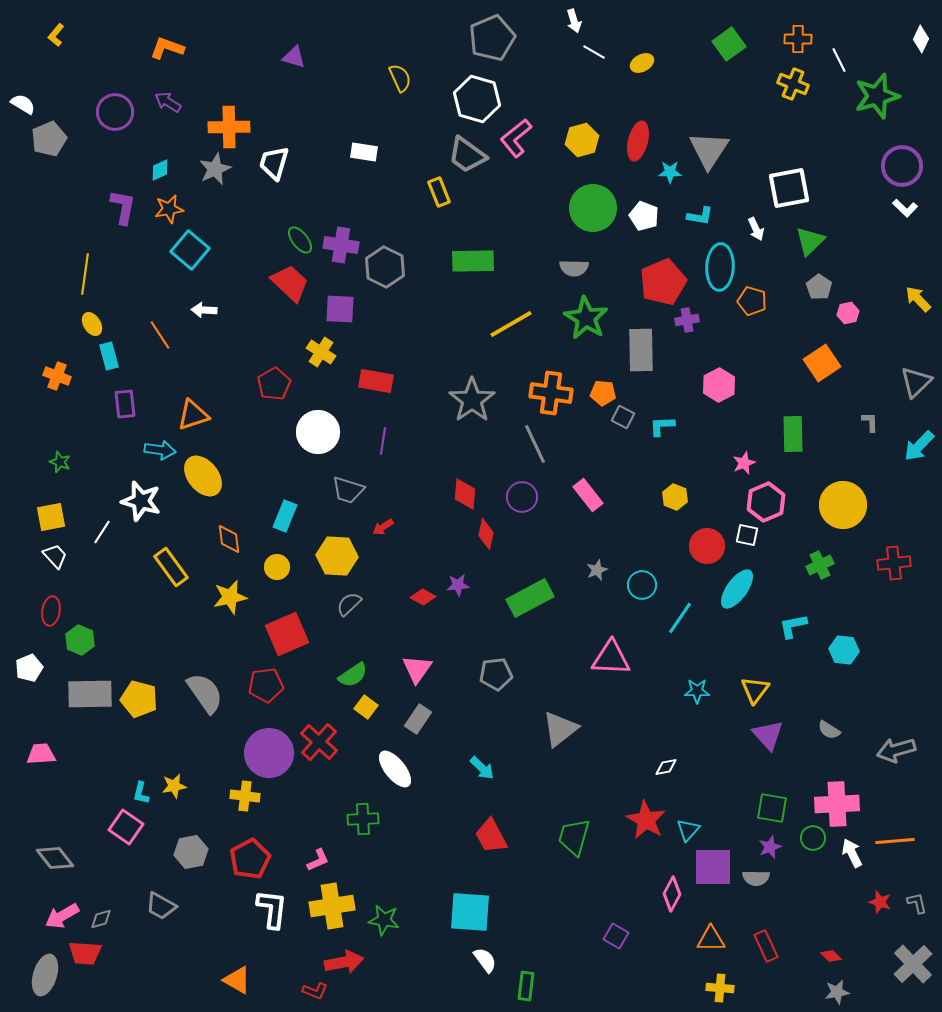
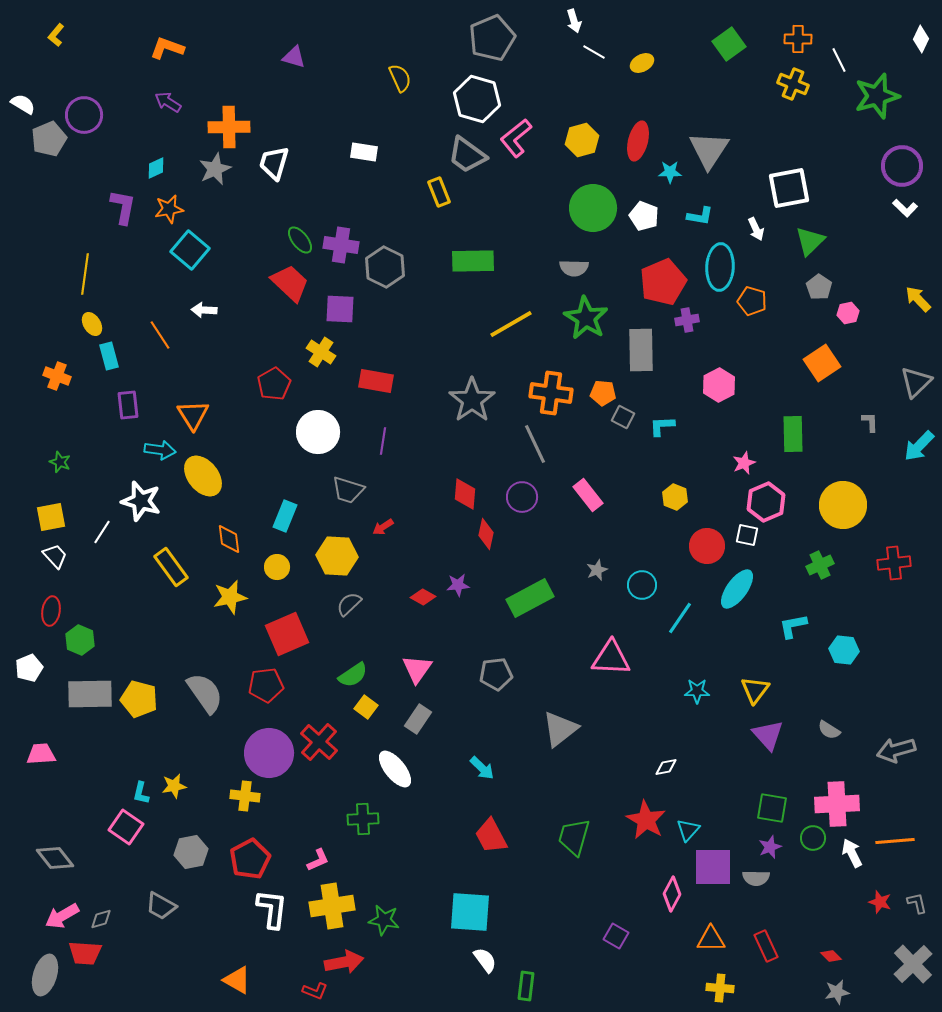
purple circle at (115, 112): moved 31 px left, 3 px down
cyan diamond at (160, 170): moved 4 px left, 2 px up
purple rectangle at (125, 404): moved 3 px right, 1 px down
orange triangle at (193, 415): rotated 44 degrees counterclockwise
